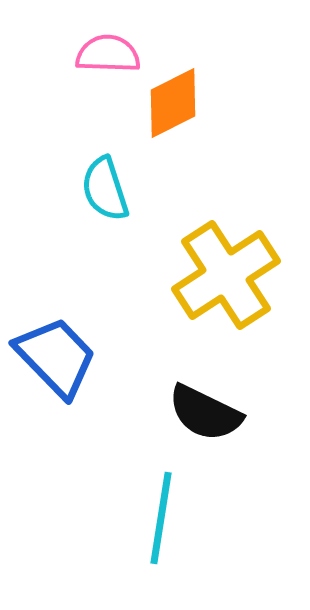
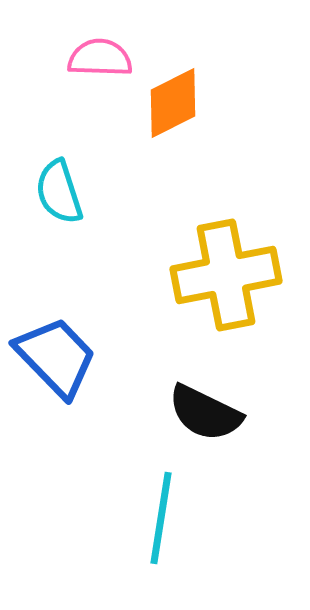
pink semicircle: moved 8 px left, 4 px down
cyan semicircle: moved 46 px left, 3 px down
yellow cross: rotated 22 degrees clockwise
